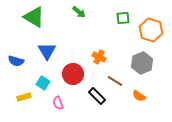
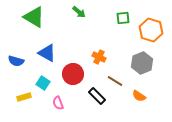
blue triangle: moved 2 px down; rotated 30 degrees counterclockwise
